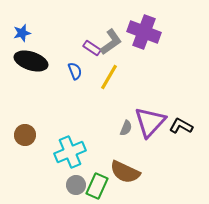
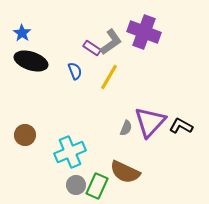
blue star: rotated 24 degrees counterclockwise
